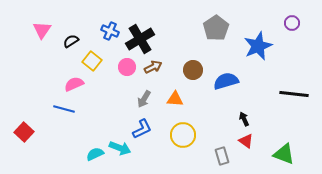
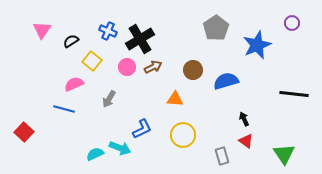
blue cross: moved 2 px left
blue star: moved 1 px left, 1 px up
gray arrow: moved 35 px left
green triangle: rotated 35 degrees clockwise
